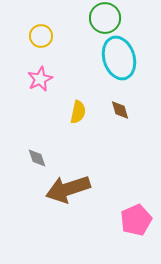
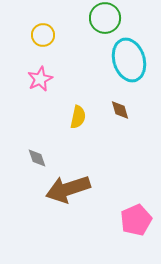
yellow circle: moved 2 px right, 1 px up
cyan ellipse: moved 10 px right, 2 px down
yellow semicircle: moved 5 px down
